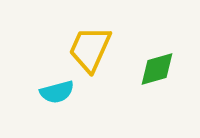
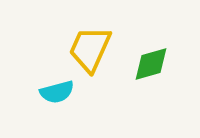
green diamond: moved 6 px left, 5 px up
